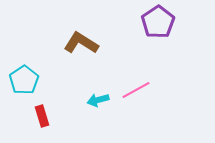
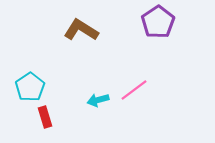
brown L-shape: moved 13 px up
cyan pentagon: moved 6 px right, 7 px down
pink line: moved 2 px left; rotated 8 degrees counterclockwise
red rectangle: moved 3 px right, 1 px down
